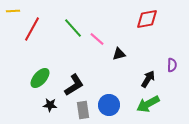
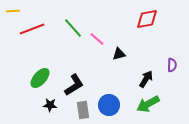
red line: rotated 40 degrees clockwise
black arrow: moved 2 px left
